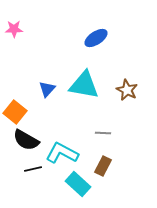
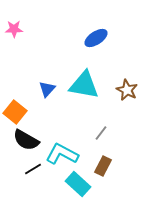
gray line: moved 2 px left; rotated 56 degrees counterclockwise
cyan L-shape: moved 1 px down
black line: rotated 18 degrees counterclockwise
